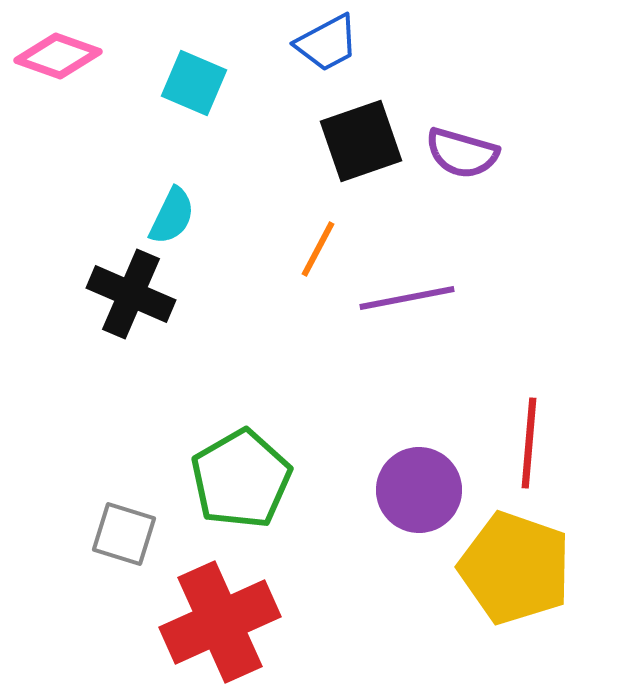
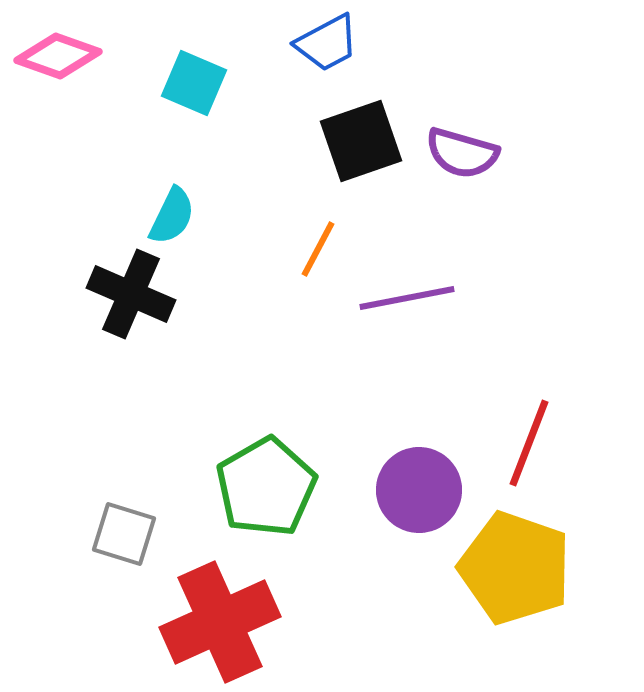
red line: rotated 16 degrees clockwise
green pentagon: moved 25 px right, 8 px down
